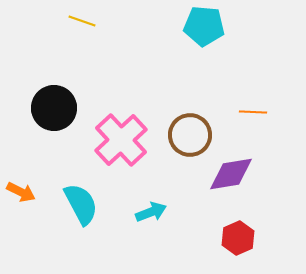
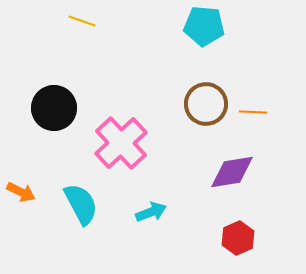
brown circle: moved 16 px right, 31 px up
pink cross: moved 3 px down
purple diamond: moved 1 px right, 2 px up
